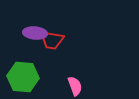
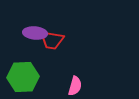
green hexagon: rotated 8 degrees counterclockwise
pink semicircle: rotated 36 degrees clockwise
